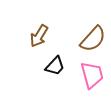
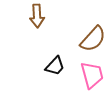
brown arrow: moved 2 px left, 20 px up; rotated 35 degrees counterclockwise
